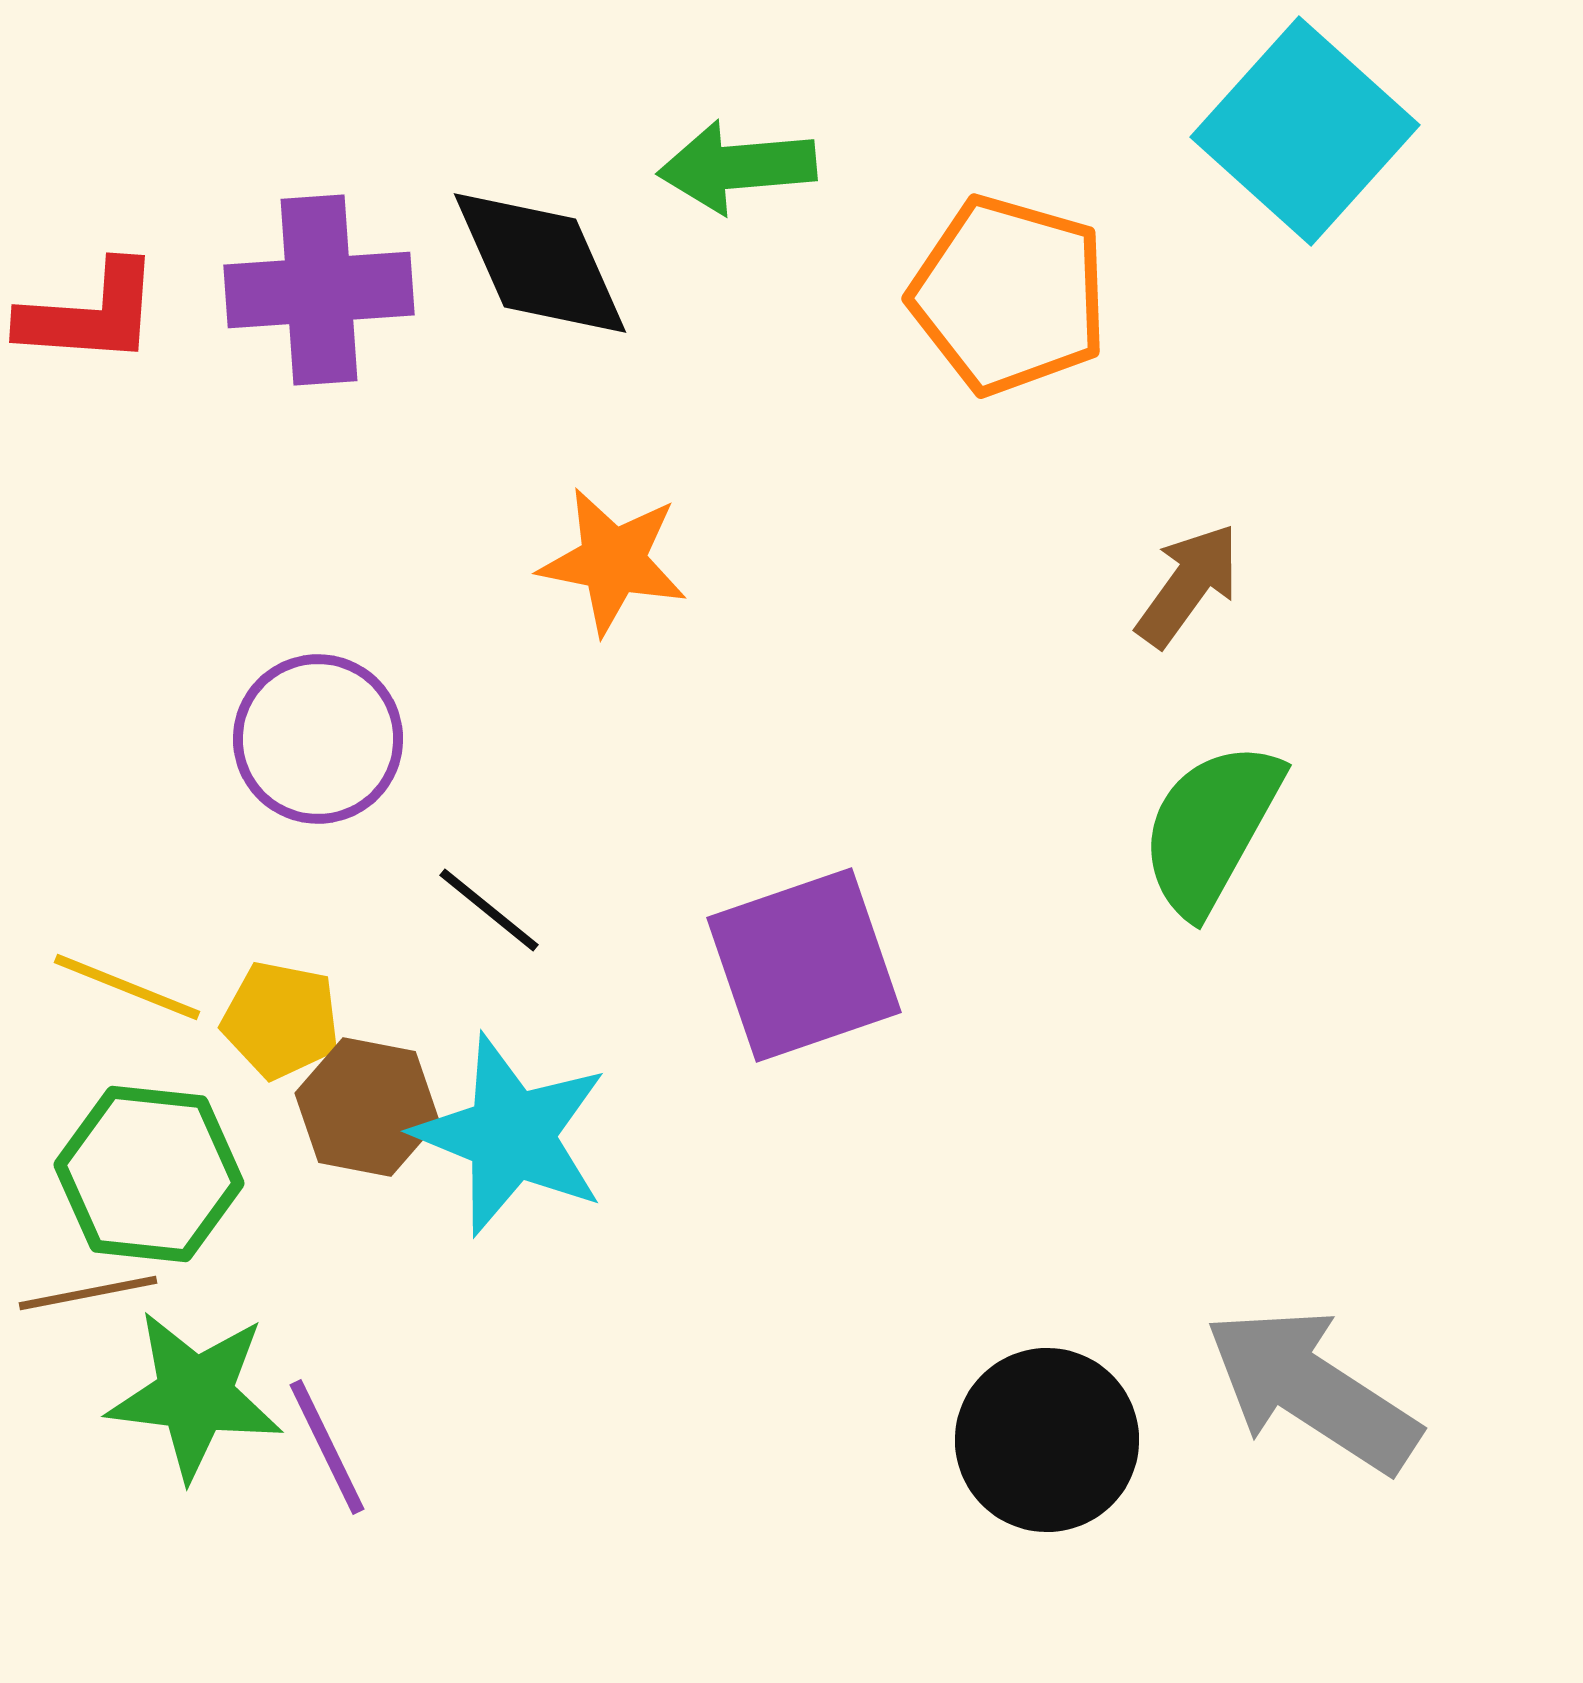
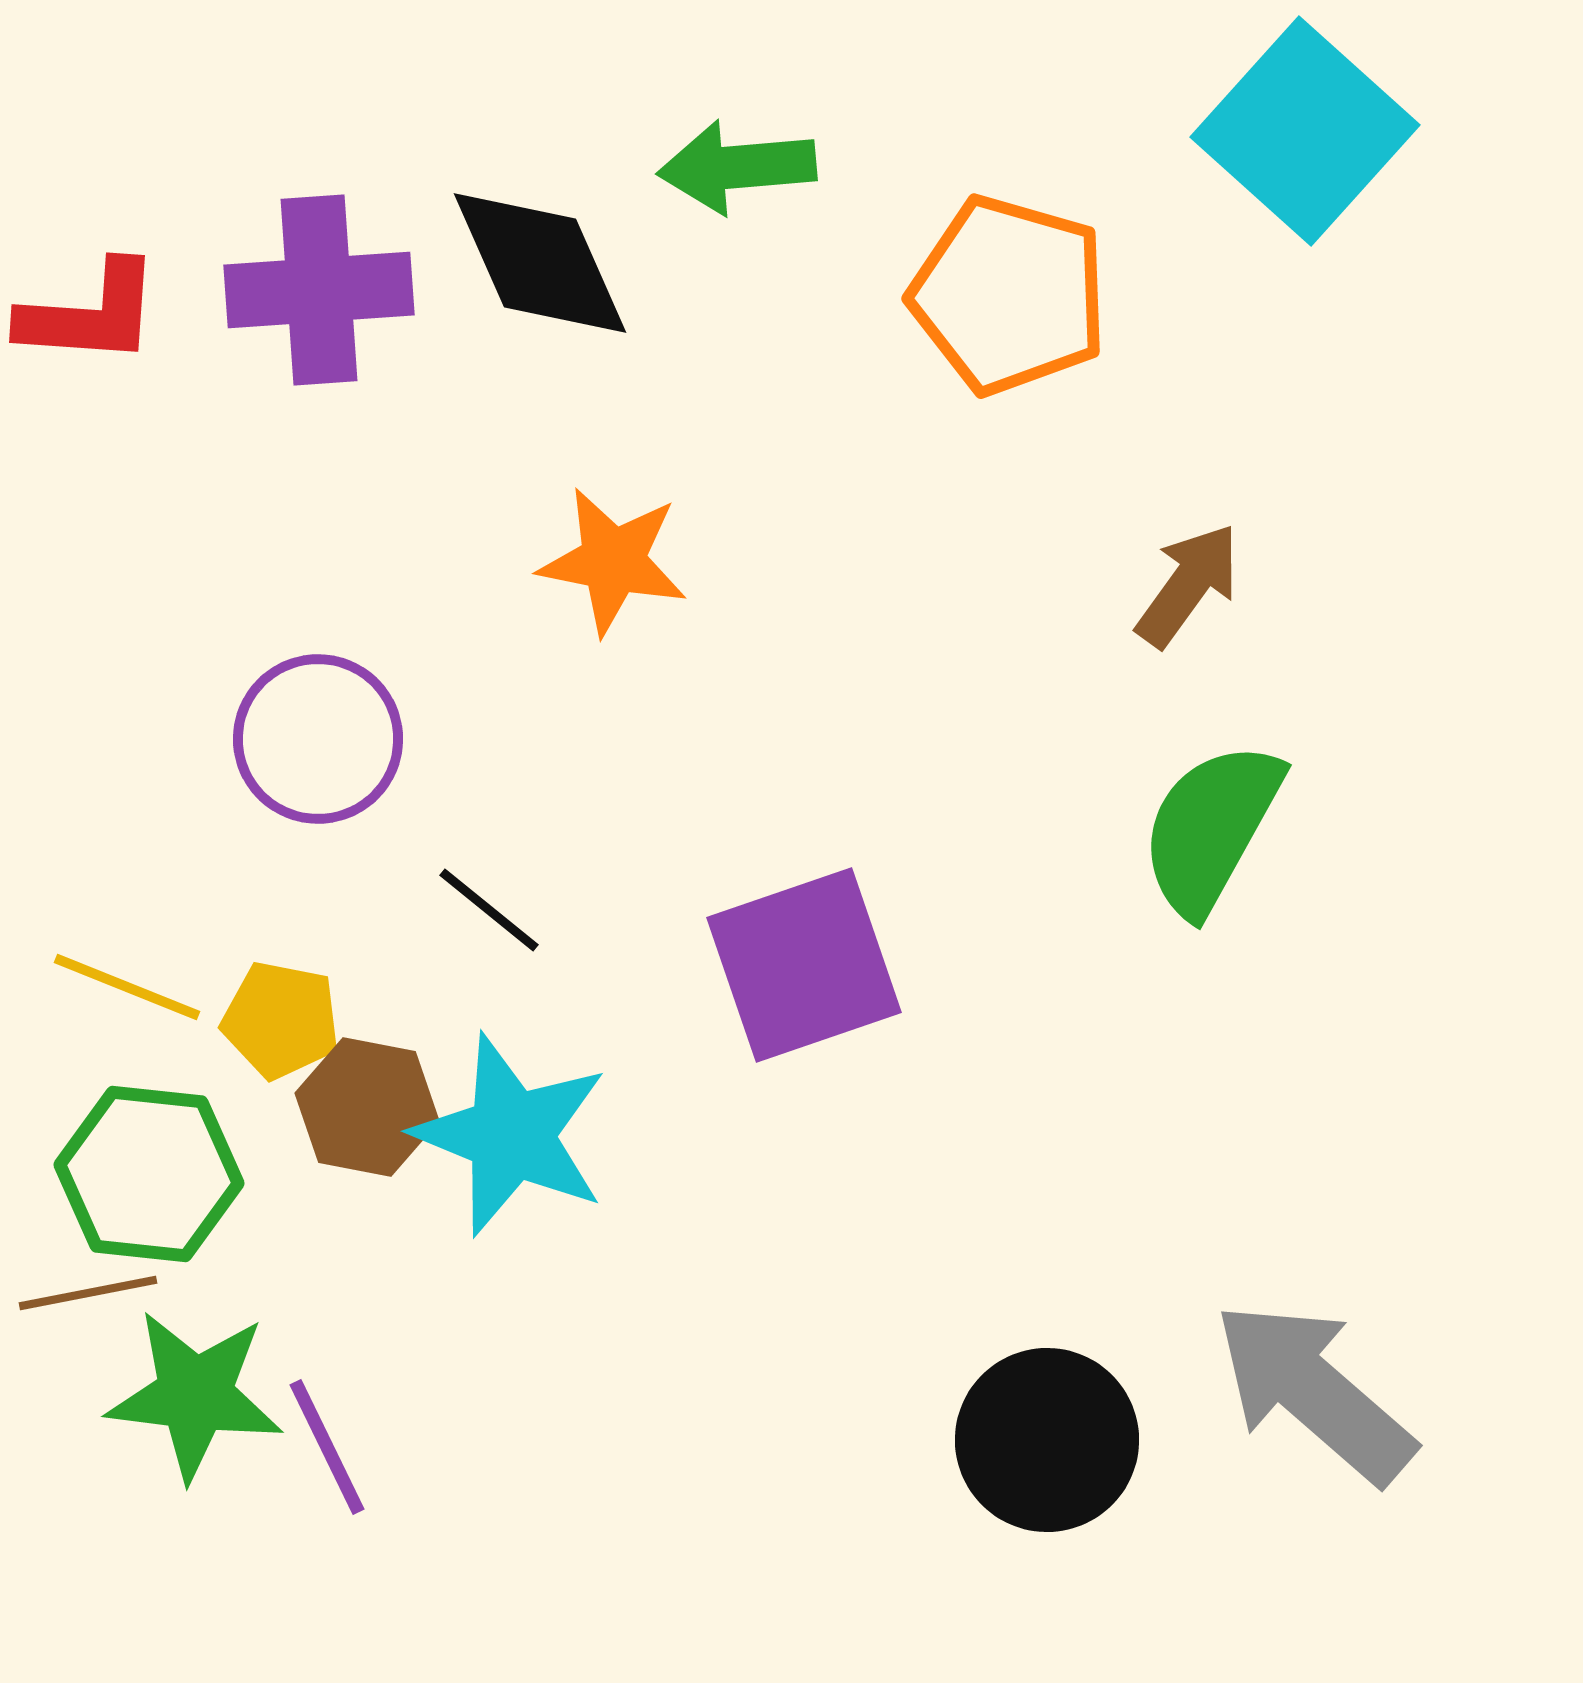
gray arrow: moved 2 px right, 2 px down; rotated 8 degrees clockwise
